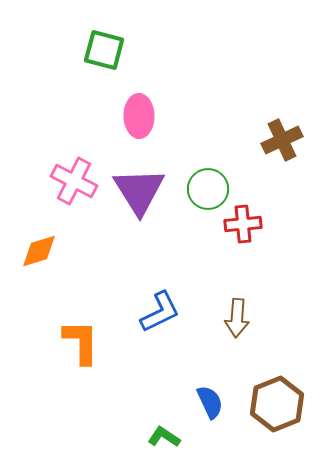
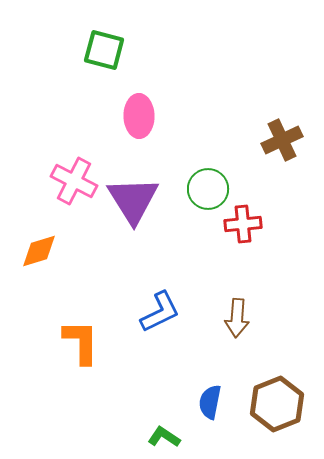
purple triangle: moved 6 px left, 9 px down
blue semicircle: rotated 144 degrees counterclockwise
